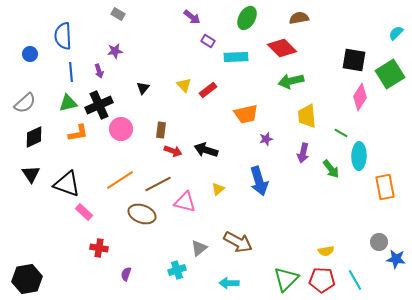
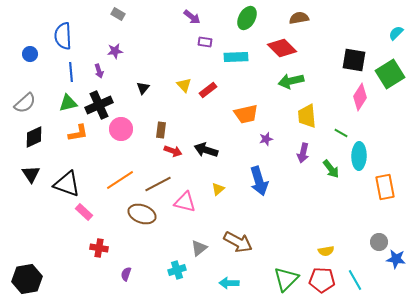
purple rectangle at (208, 41): moved 3 px left, 1 px down; rotated 24 degrees counterclockwise
